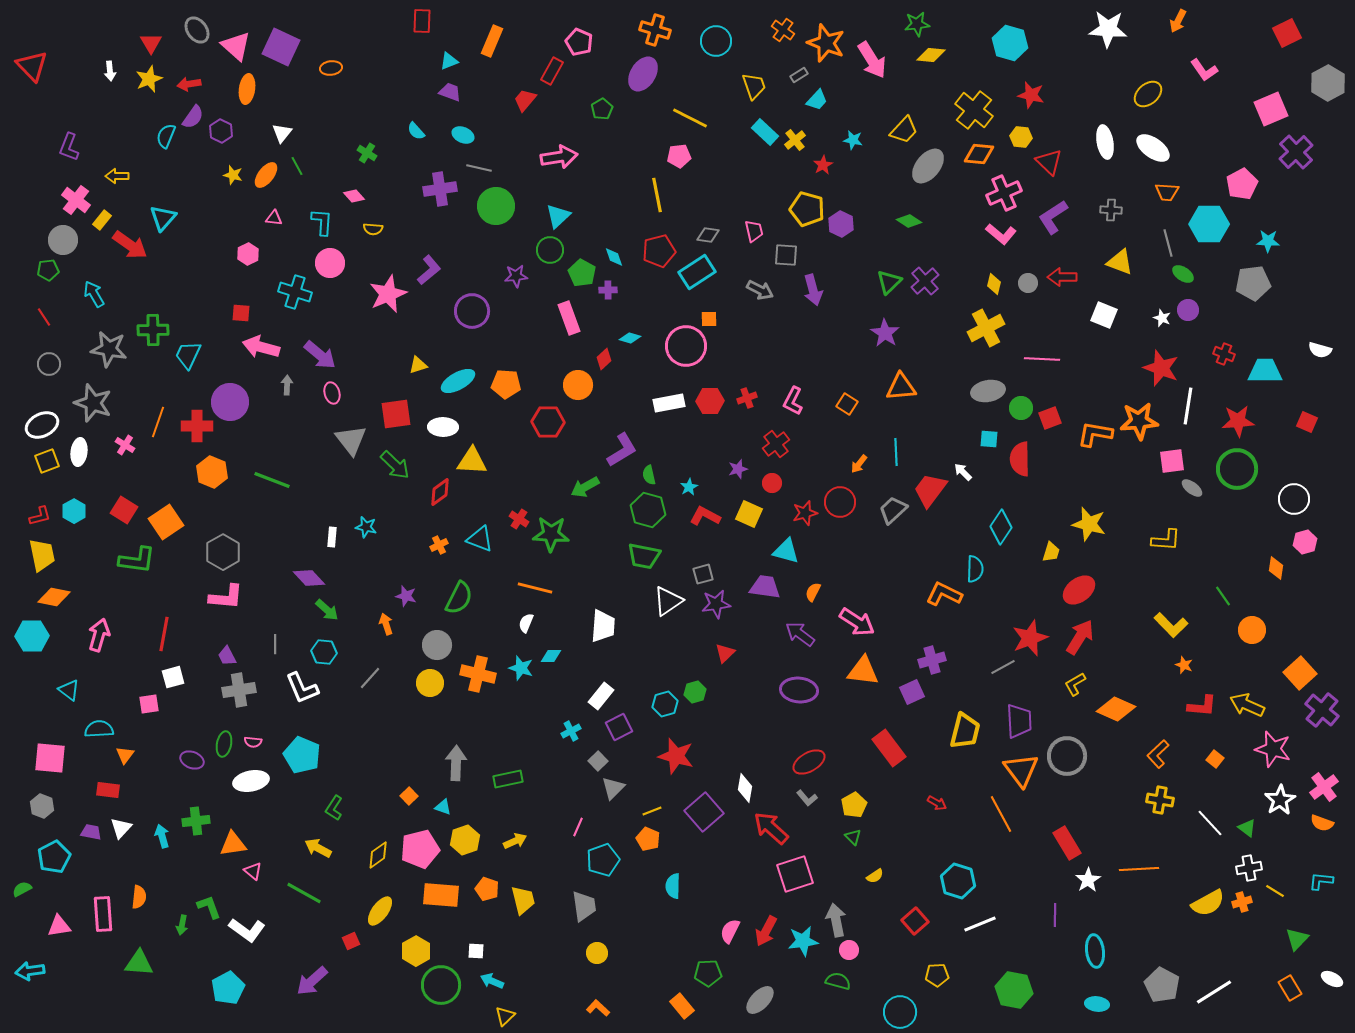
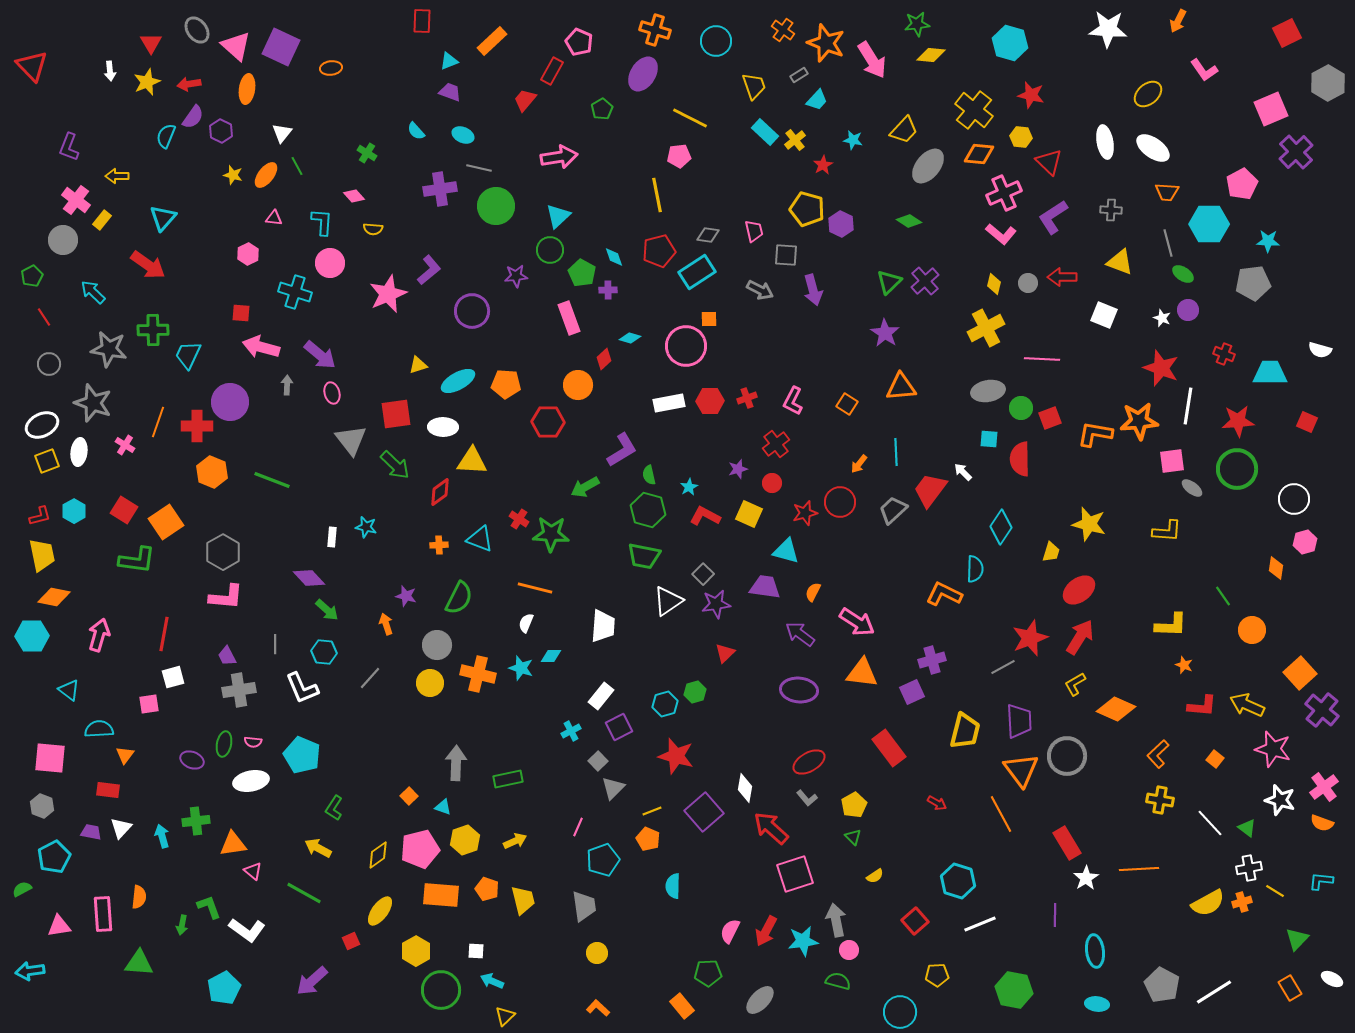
orange rectangle at (492, 41): rotated 24 degrees clockwise
yellow star at (149, 79): moved 2 px left, 3 px down
red arrow at (130, 245): moved 18 px right, 20 px down
green pentagon at (48, 270): moved 16 px left, 6 px down; rotated 20 degrees counterclockwise
cyan arrow at (94, 294): moved 1 px left, 2 px up; rotated 16 degrees counterclockwise
cyan trapezoid at (1265, 371): moved 5 px right, 2 px down
yellow L-shape at (1166, 540): moved 1 px right, 9 px up
orange cross at (439, 545): rotated 24 degrees clockwise
gray square at (703, 574): rotated 30 degrees counterclockwise
yellow L-shape at (1171, 625): rotated 44 degrees counterclockwise
orange triangle at (863, 671): moved 1 px left, 2 px down
white star at (1280, 800): rotated 24 degrees counterclockwise
white star at (1088, 880): moved 2 px left, 2 px up
green circle at (441, 985): moved 5 px down
cyan pentagon at (228, 988): moved 4 px left
